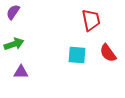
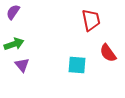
cyan square: moved 10 px down
purple triangle: moved 1 px right, 7 px up; rotated 49 degrees clockwise
